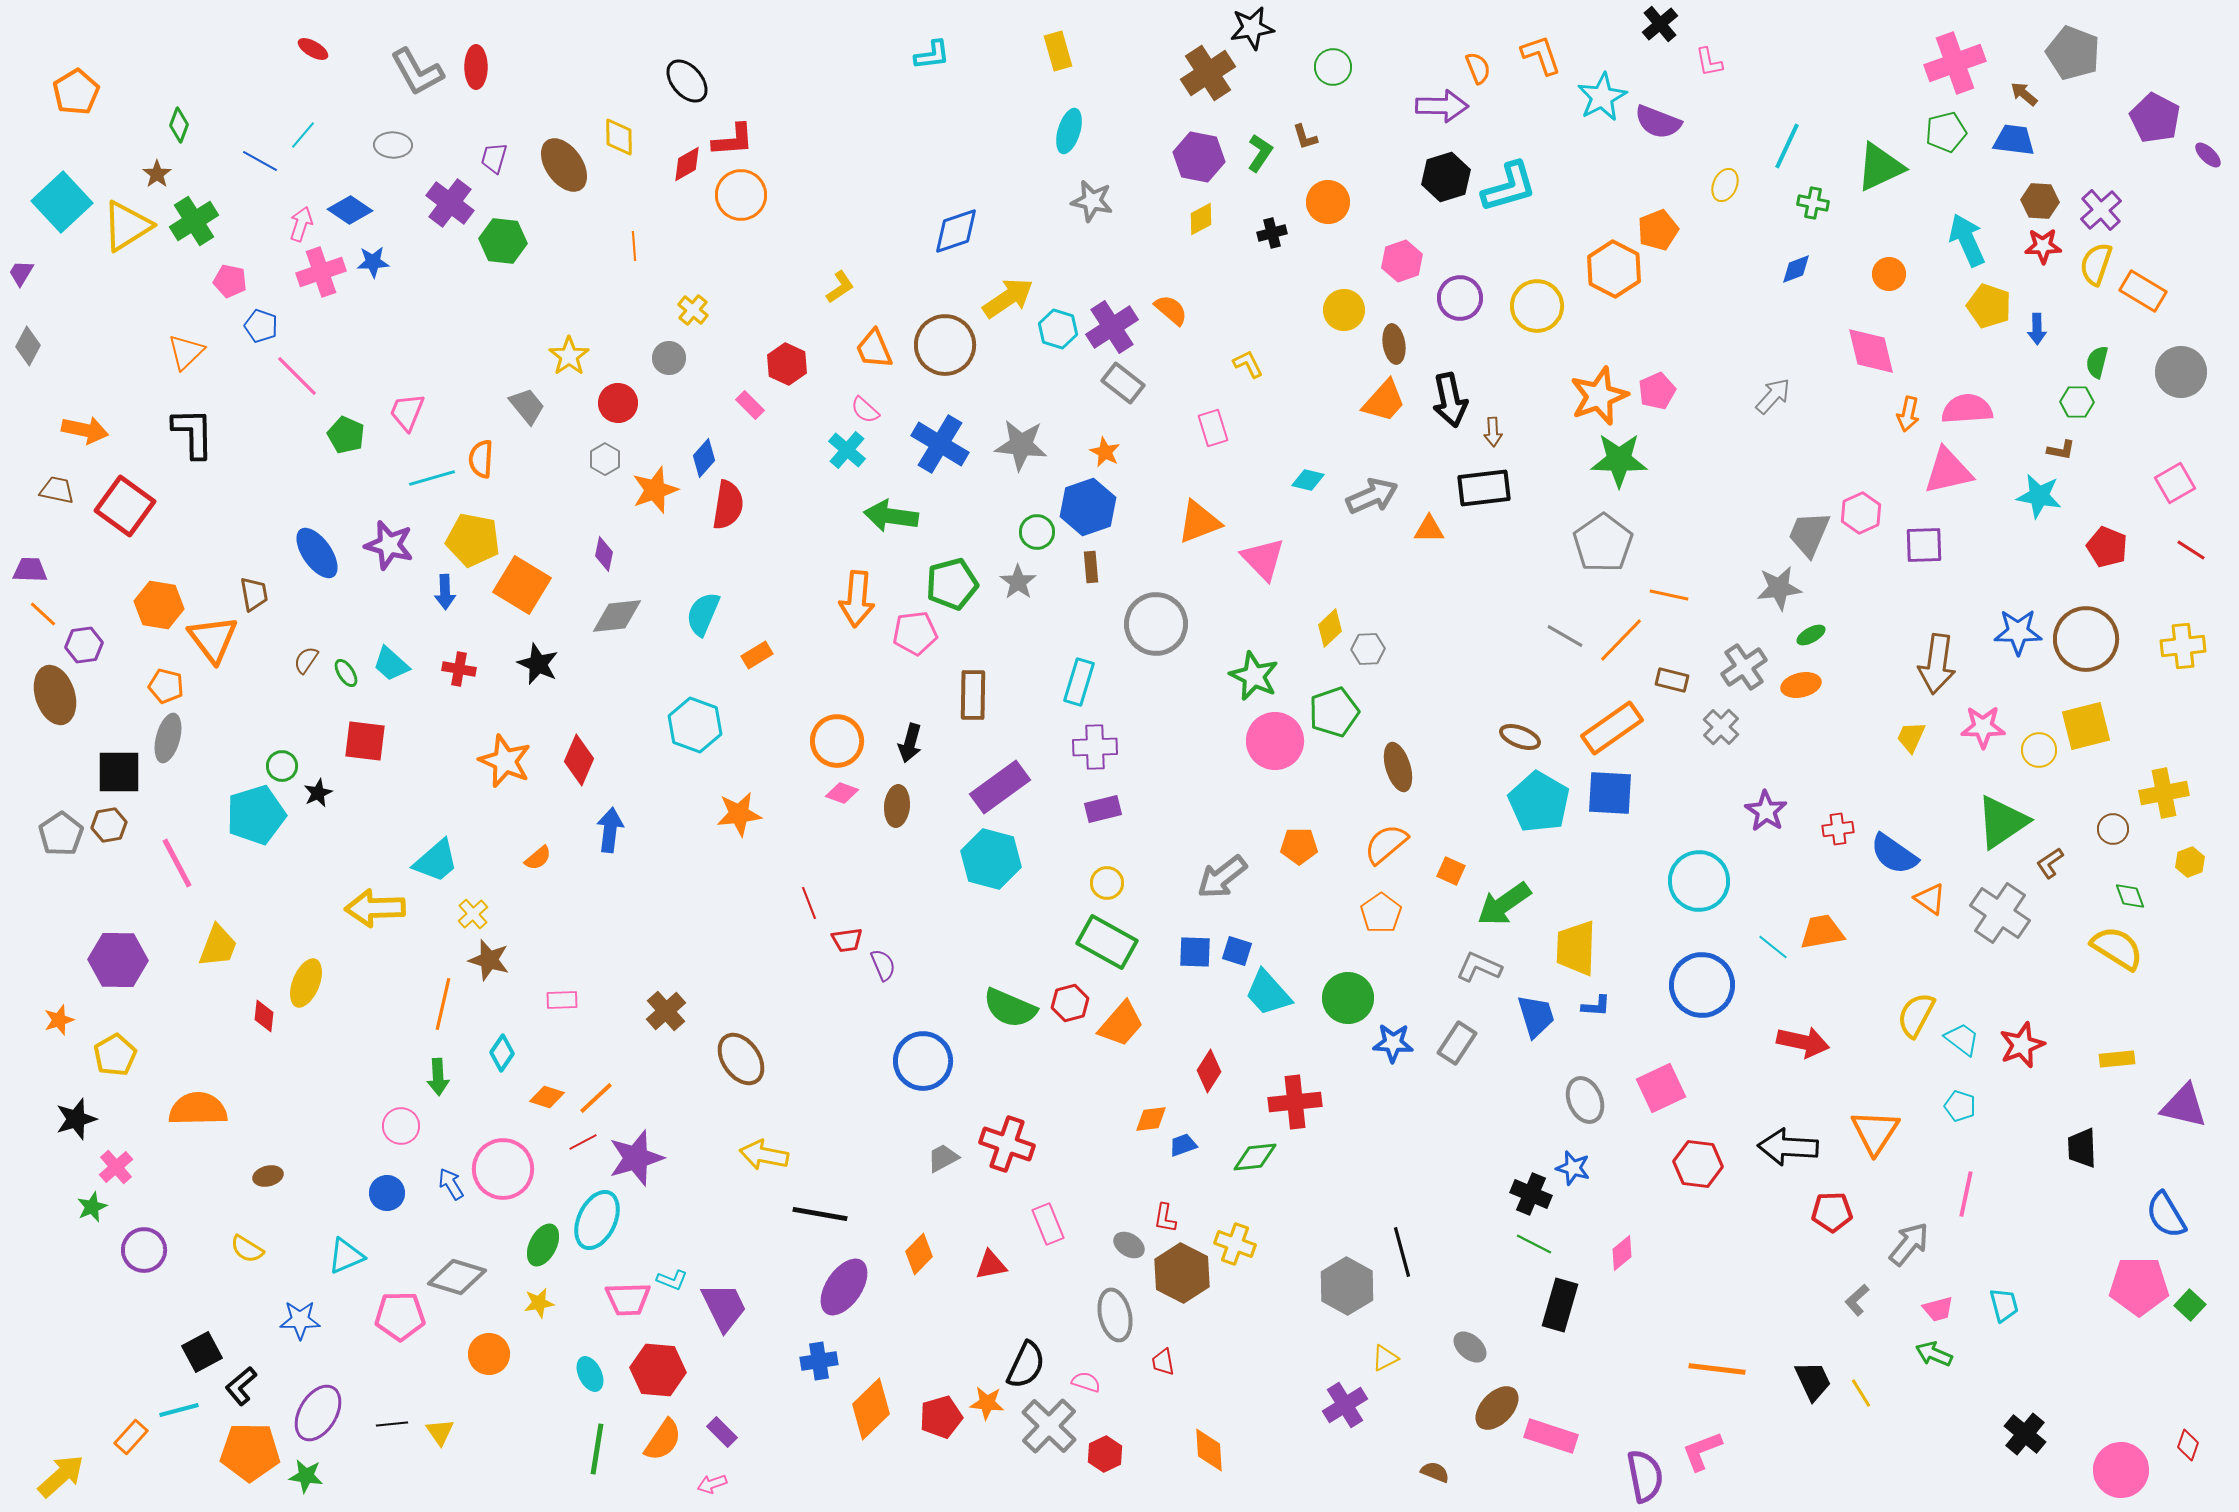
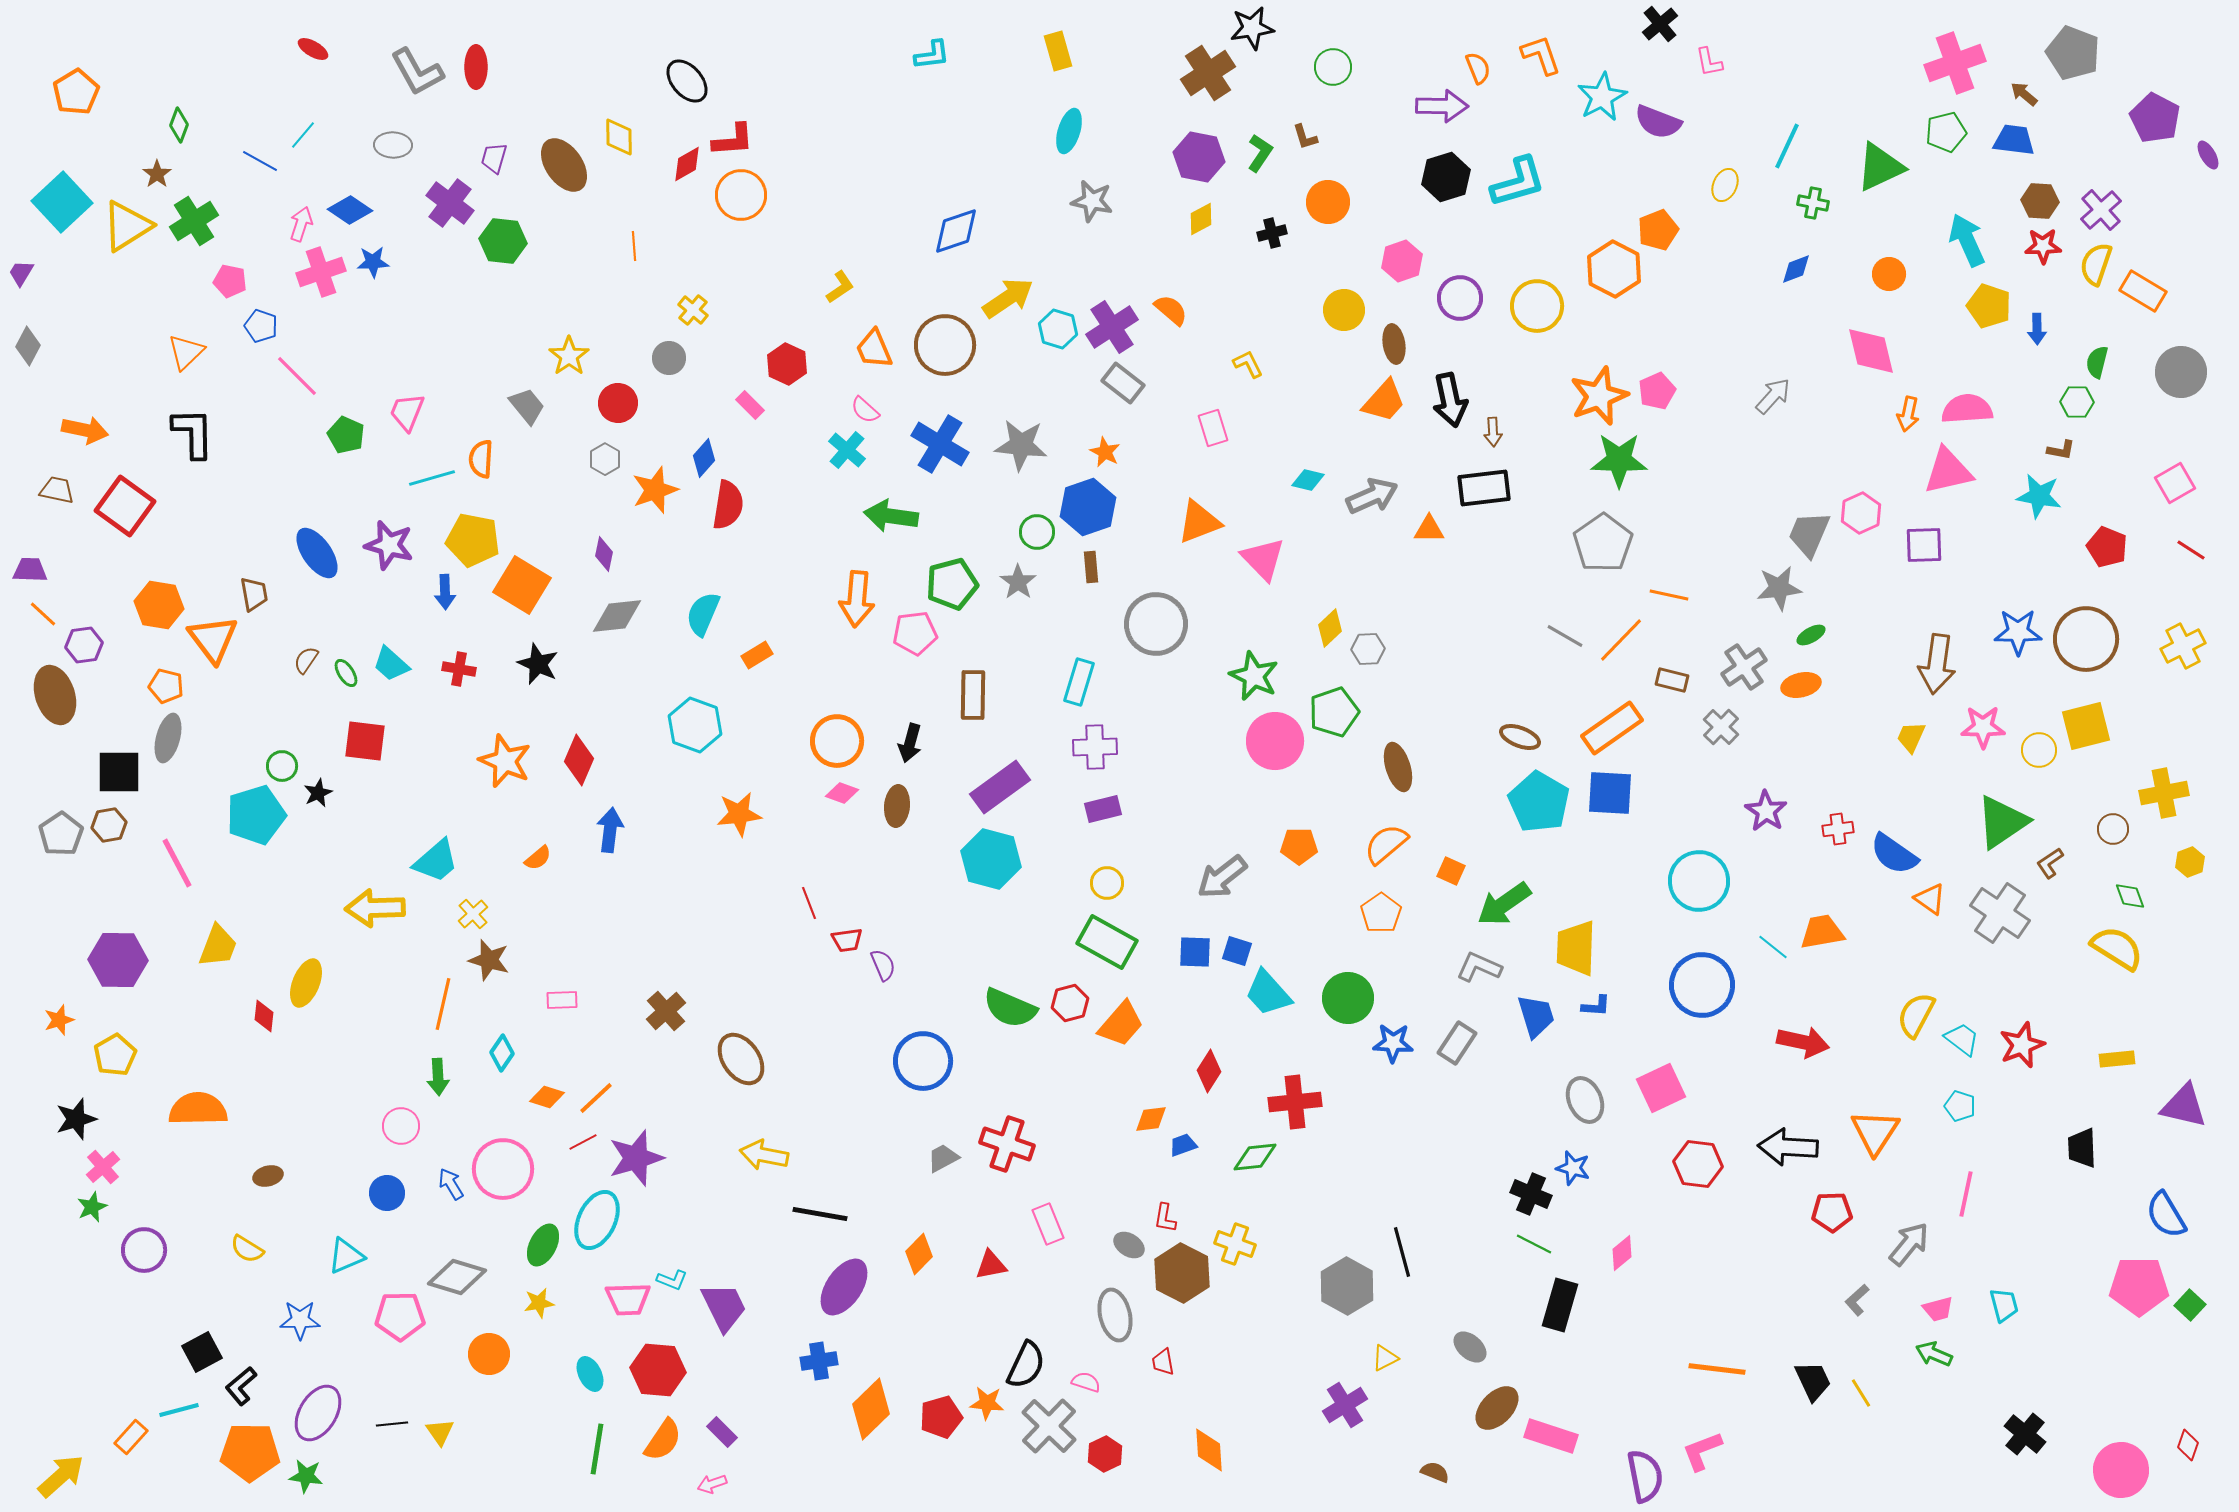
purple ellipse at (2208, 155): rotated 16 degrees clockwise
cyan L-shape at (1509, 187): moved 9 px right, 5 px up
yellow cross at (2183, 646): rotated 21 degrees counterclockwise
pink cross at (116, 1167): moved 13 px left
